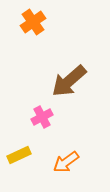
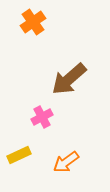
brown arrow: moved 2 px up
